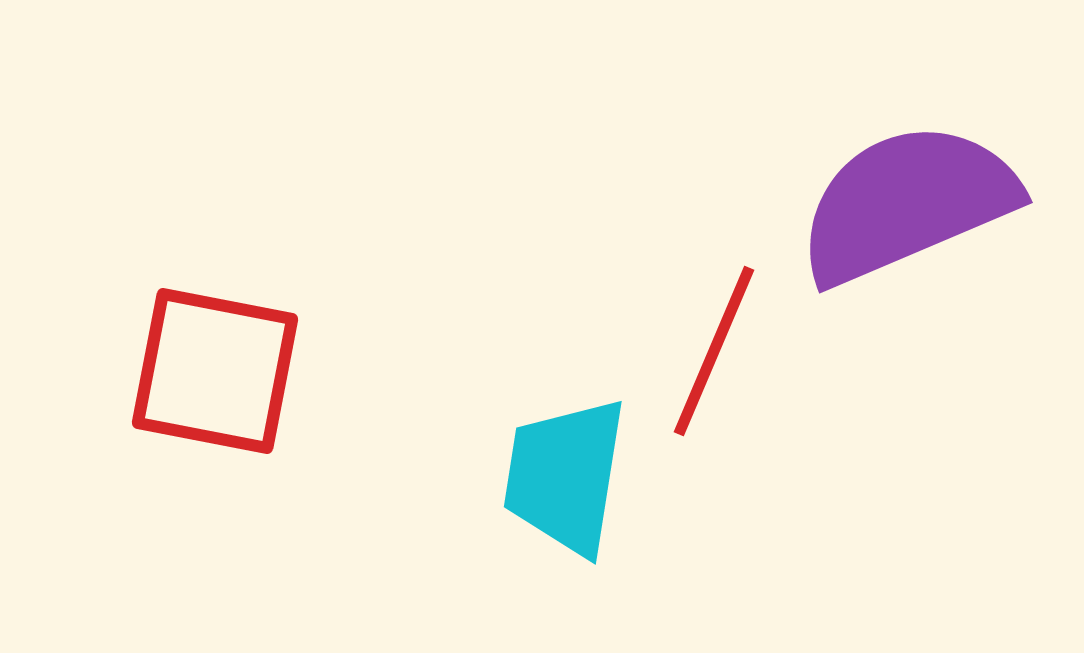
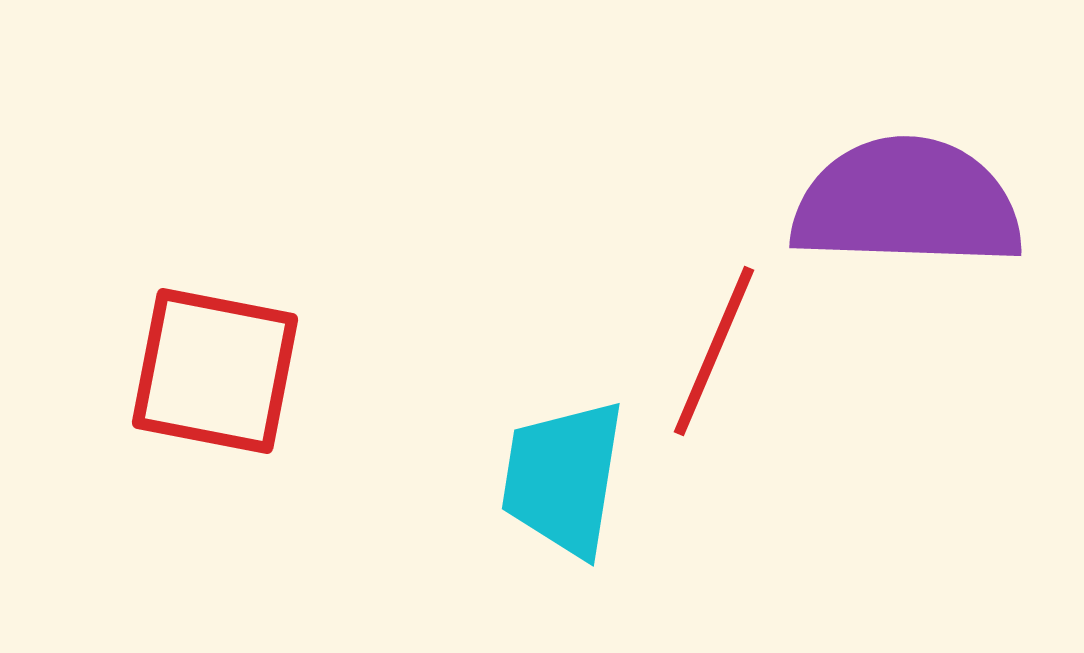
purple semicircle: rotated 25 degrees clockwise
cyan trapezoid: moved 2 px left, 2 px down
